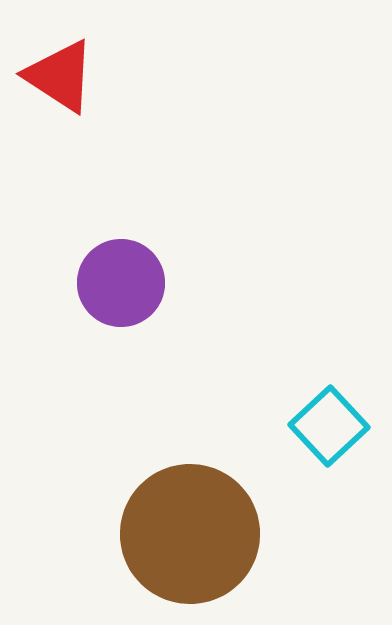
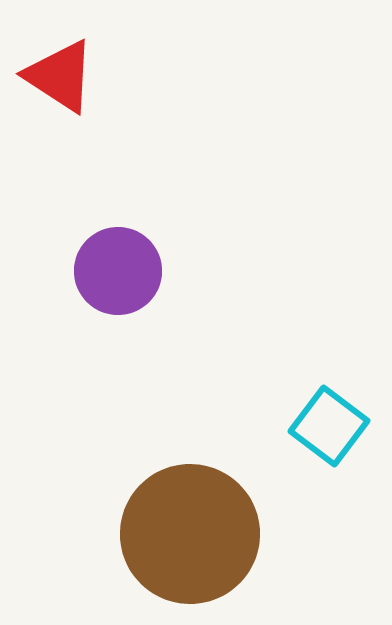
purple circle: moved 3 px left, 12 px up
cyan square: rotated 10 degrees counterclockwise
